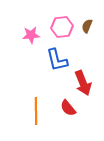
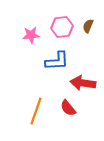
brown semicircle: moved 1 px right
blue L-shape: moved 1 px down; rotated 80 degrees counterclockwise
red arrow: rotated 120 degrees clockwise
orange line: rotated 20 degrees clockwise
